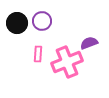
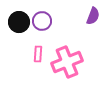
black circle: moved 2 px right, 1 px up
purple semicircle: moved 4 px right, 27 px up; rotated 132 degrees clockwise
